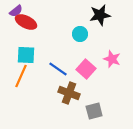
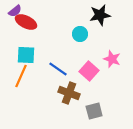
purple semicircle: moved 1 px left
pink square: moved 3 px right, 2 px down
